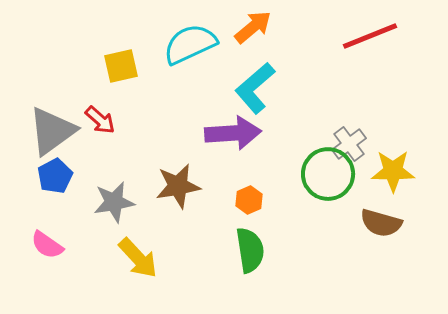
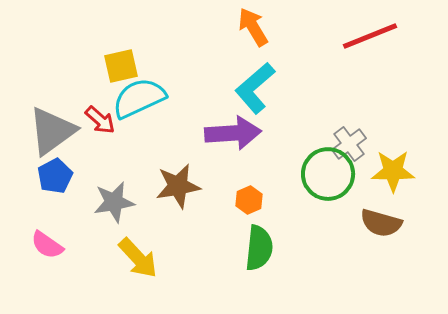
orange arrow: rotated 81 degrees counterclockwise
cyan semicircle: moved 51 px left, 54 px down
green semicircle: moved 9 px right, 2 px up; rotated 15 degrees clockwise
